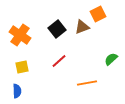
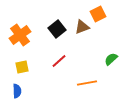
orange cross: rotated 20 degrees clockwise
